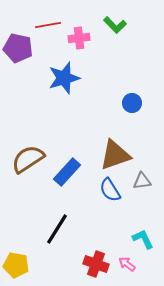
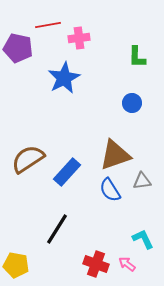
green L-shape: moved 22 px right, 32 px down; rotated 45 degrees clockwise
blue star: rotated 12 degrees counterclockwise
